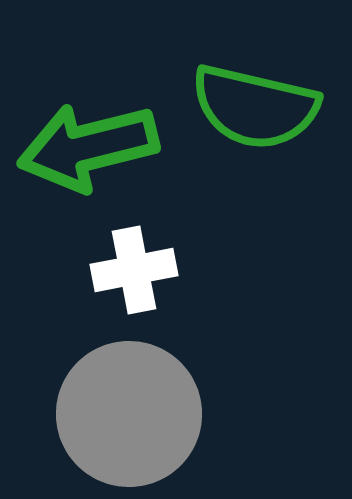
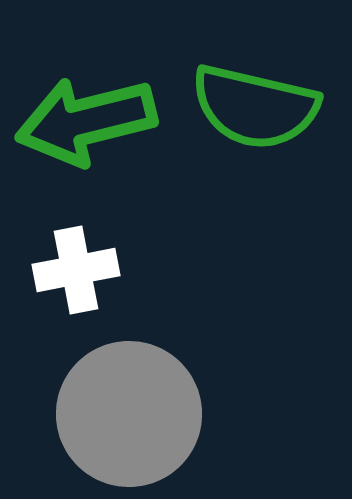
green arrow: moved 2 px left, 26 px up
white cross: moved 58 px left
